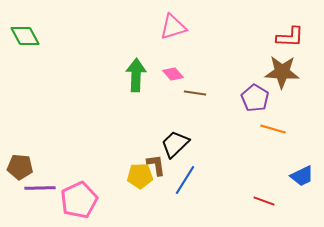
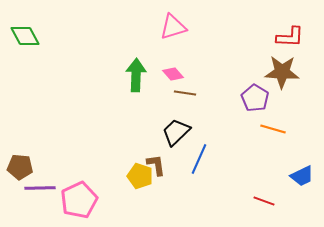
brown line: moved 10 px left
black trapezoid: moved 1 px right, 12 px up
yellow pentagon: rotated 20 degrees clockwise
blue line: moved 14 px right, 21 px up; rotated 8 degrees counterclockwise
